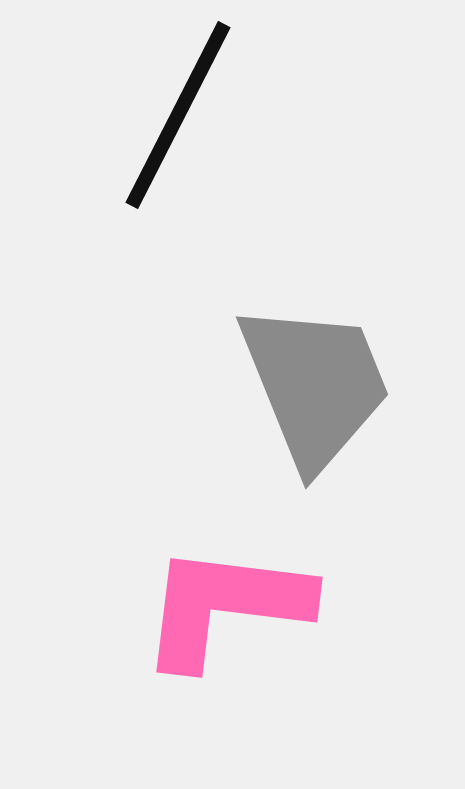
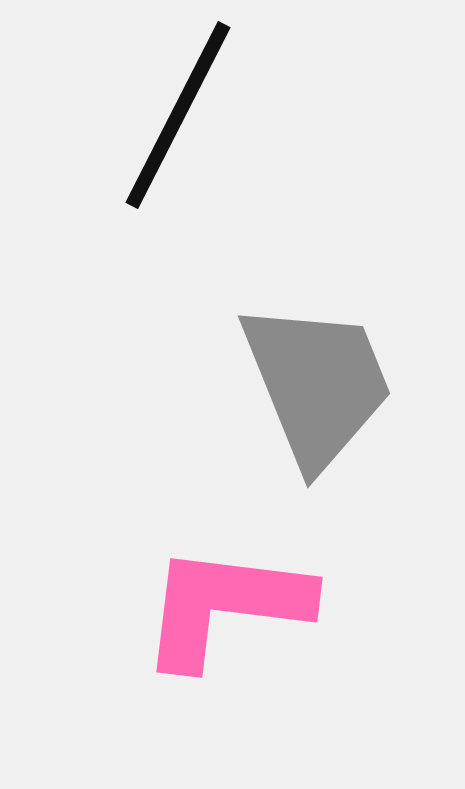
gray trapezoid: moved 2 px right, 1 px up
